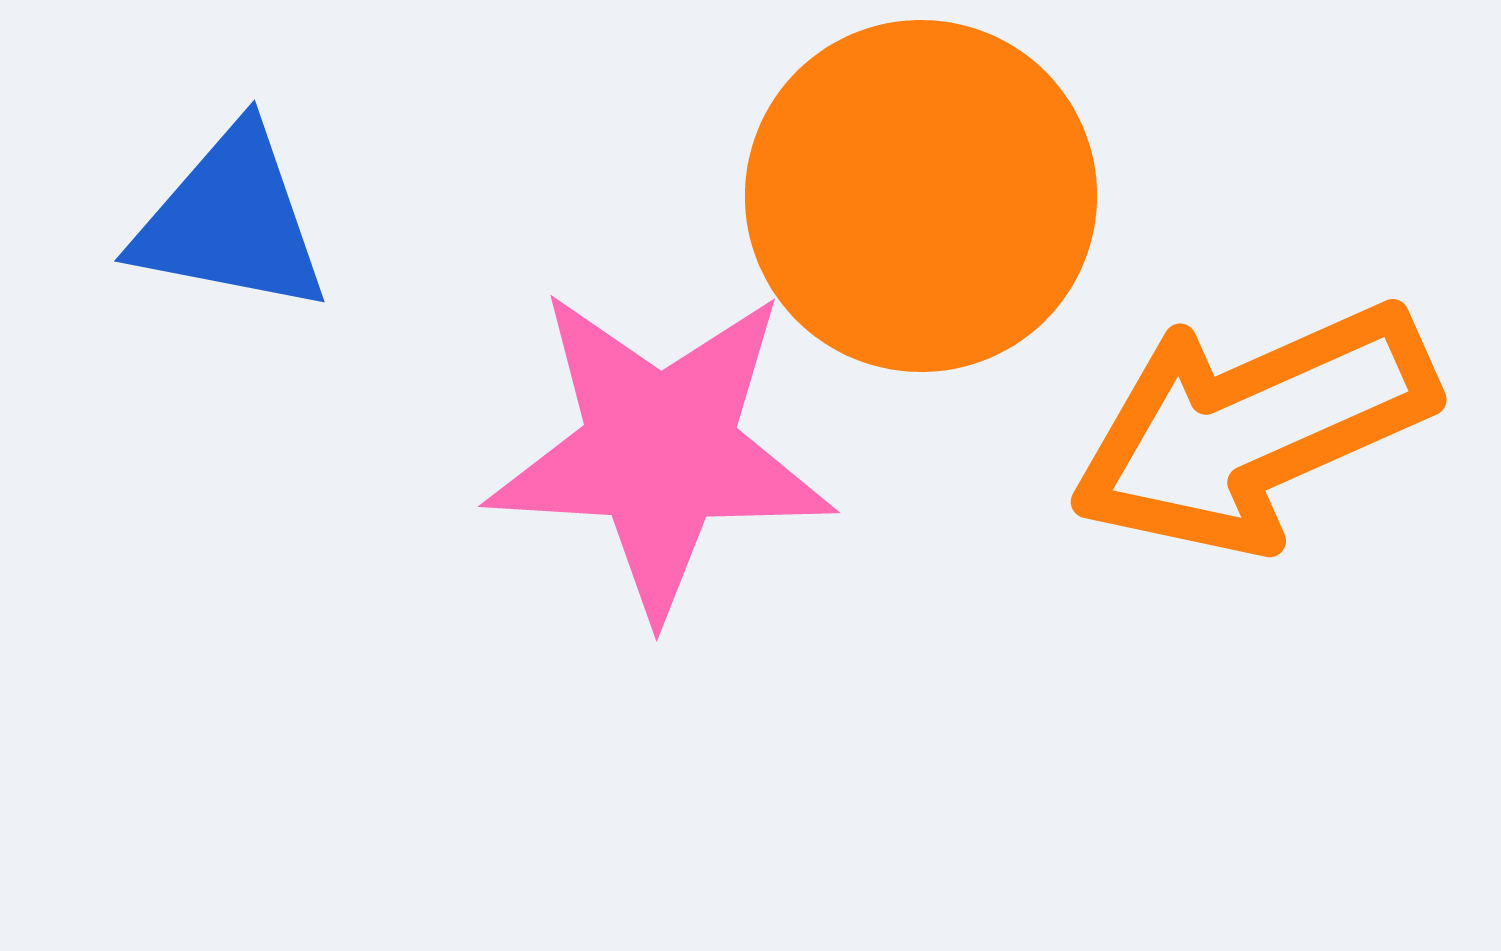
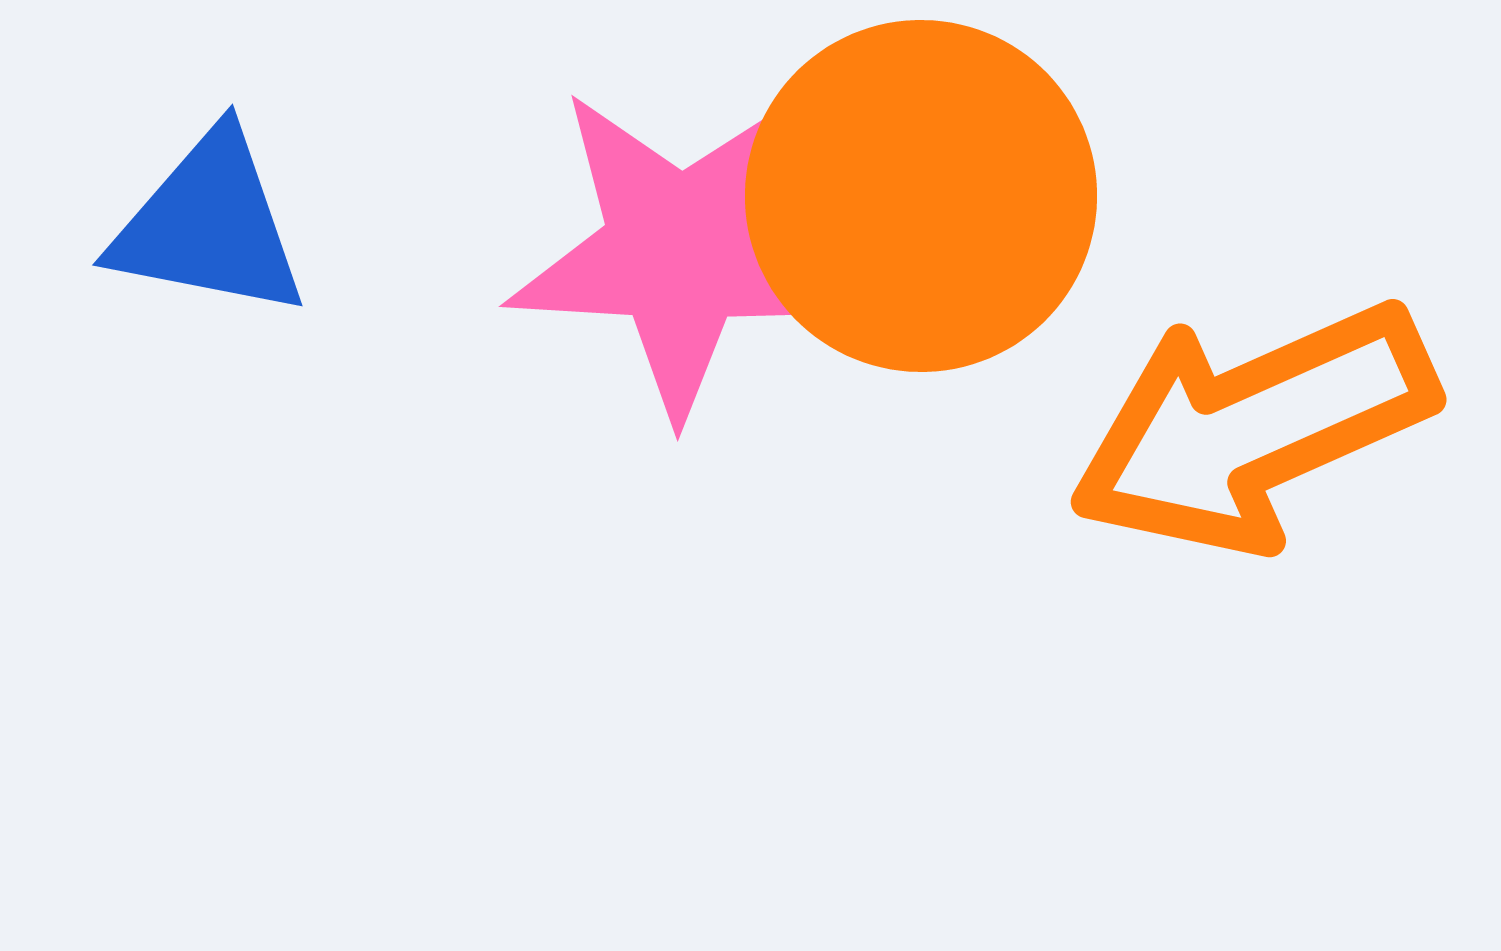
blue triangle: moved 22 px left, 4 px down
pink star: moved 21 px right, 200 px up
